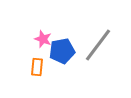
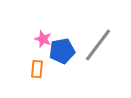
orange rectangle: moved 2 px down
